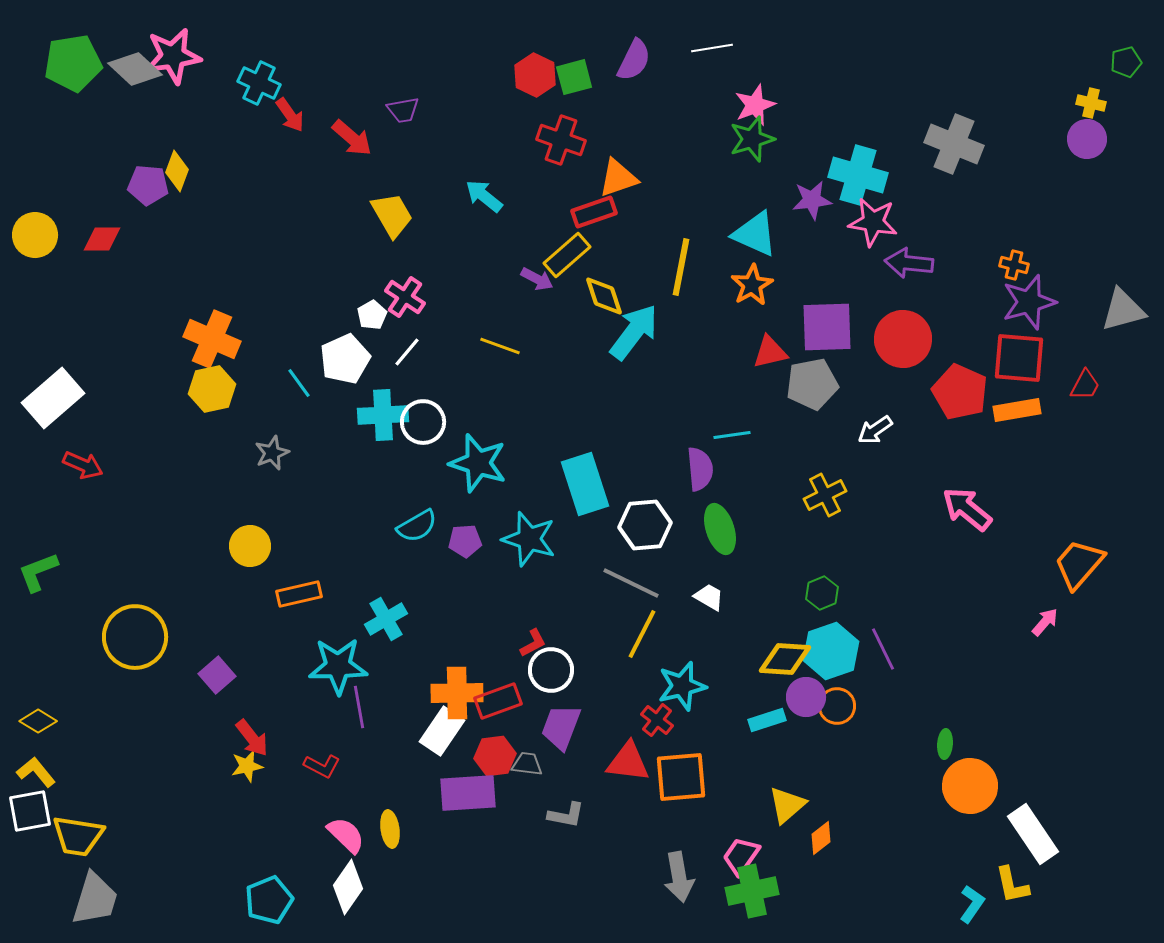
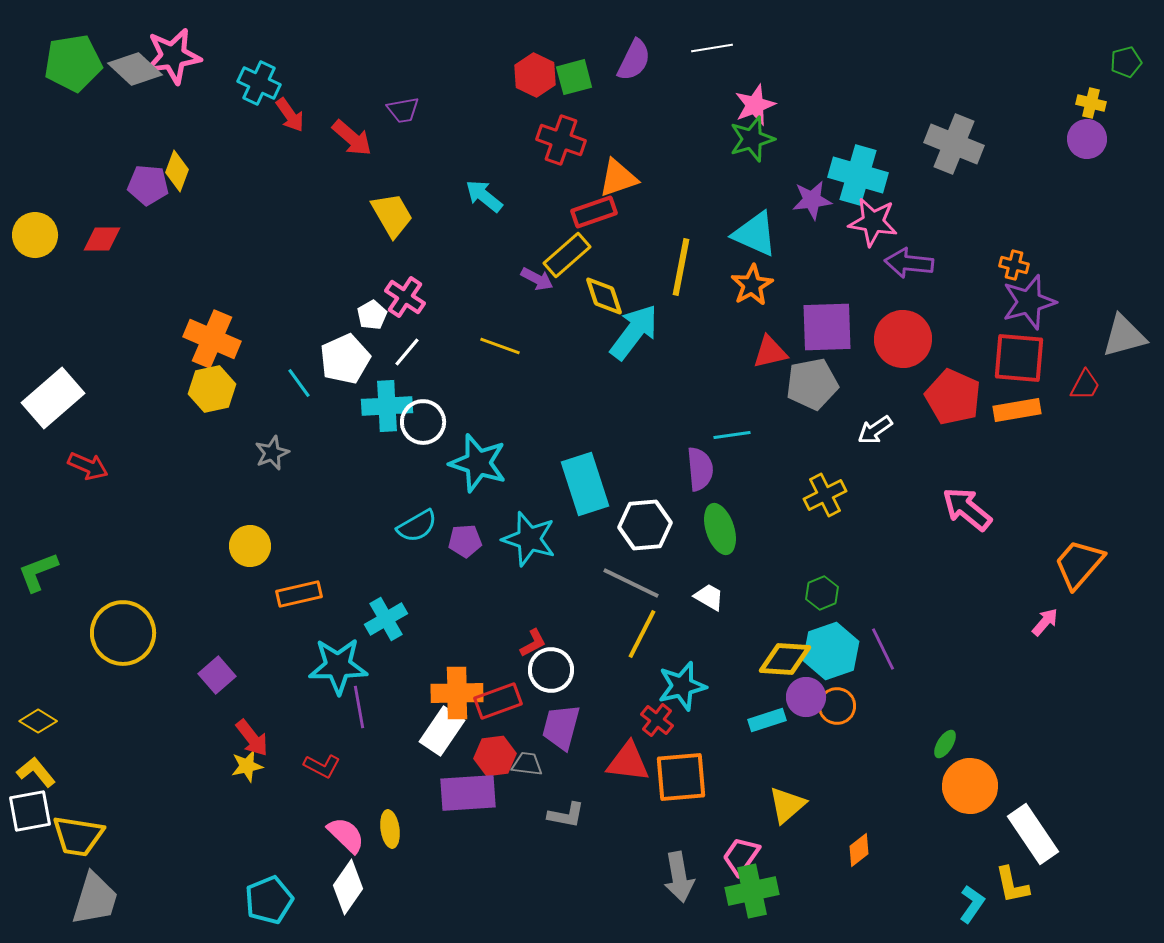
gray triangle at (1123, 310): moved 1 px right, 26 px down
red pentagon at (960, 392): moved 7 px left, 5 px down
cyan cross at (383, 415): moved 4 px right, 9 px up
red arrow at (83, 465): moved 5 px right, 1 px down
yellow circle at (135, 637): moved 12 px left, 4 px up
purple trapezoid at (561, 727): rotated 6 degrees counterclockwise
green ellipse at (945, 744): rotated 28 degrees clockwise
orange diamond at (821, 838): moved 38 px right, 12 px down
